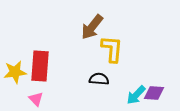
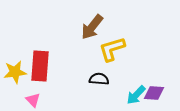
yellow L-shape: rotated 112 degrees counterclockwise
pink triangle: moved 3 px left, 1 px down
